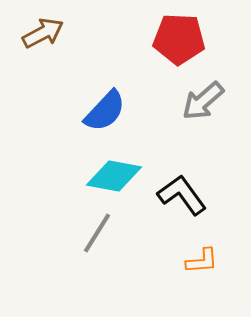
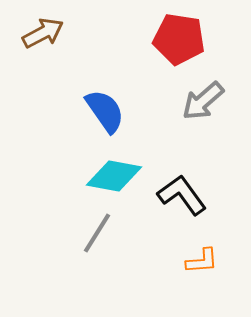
red pentagon: rotated 6 degrees clockwise
blue semicircle: rotated 78 degrees counterclockwise
